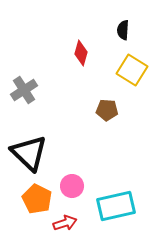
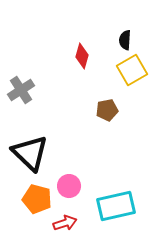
black semicircle: moved 2 px right, 10 px down
red diamond: moved 1 px right, 3 px down
yellow square: rotated 28 degrees clockwise
gray cross: moved 3 px left
brown pentagon: rotated 15 degrees counterclockwise
black triangle: moved 1 px right
pink circle: moved 3 px left
orange pentagon: rotated 12 degrees counterclockwise
